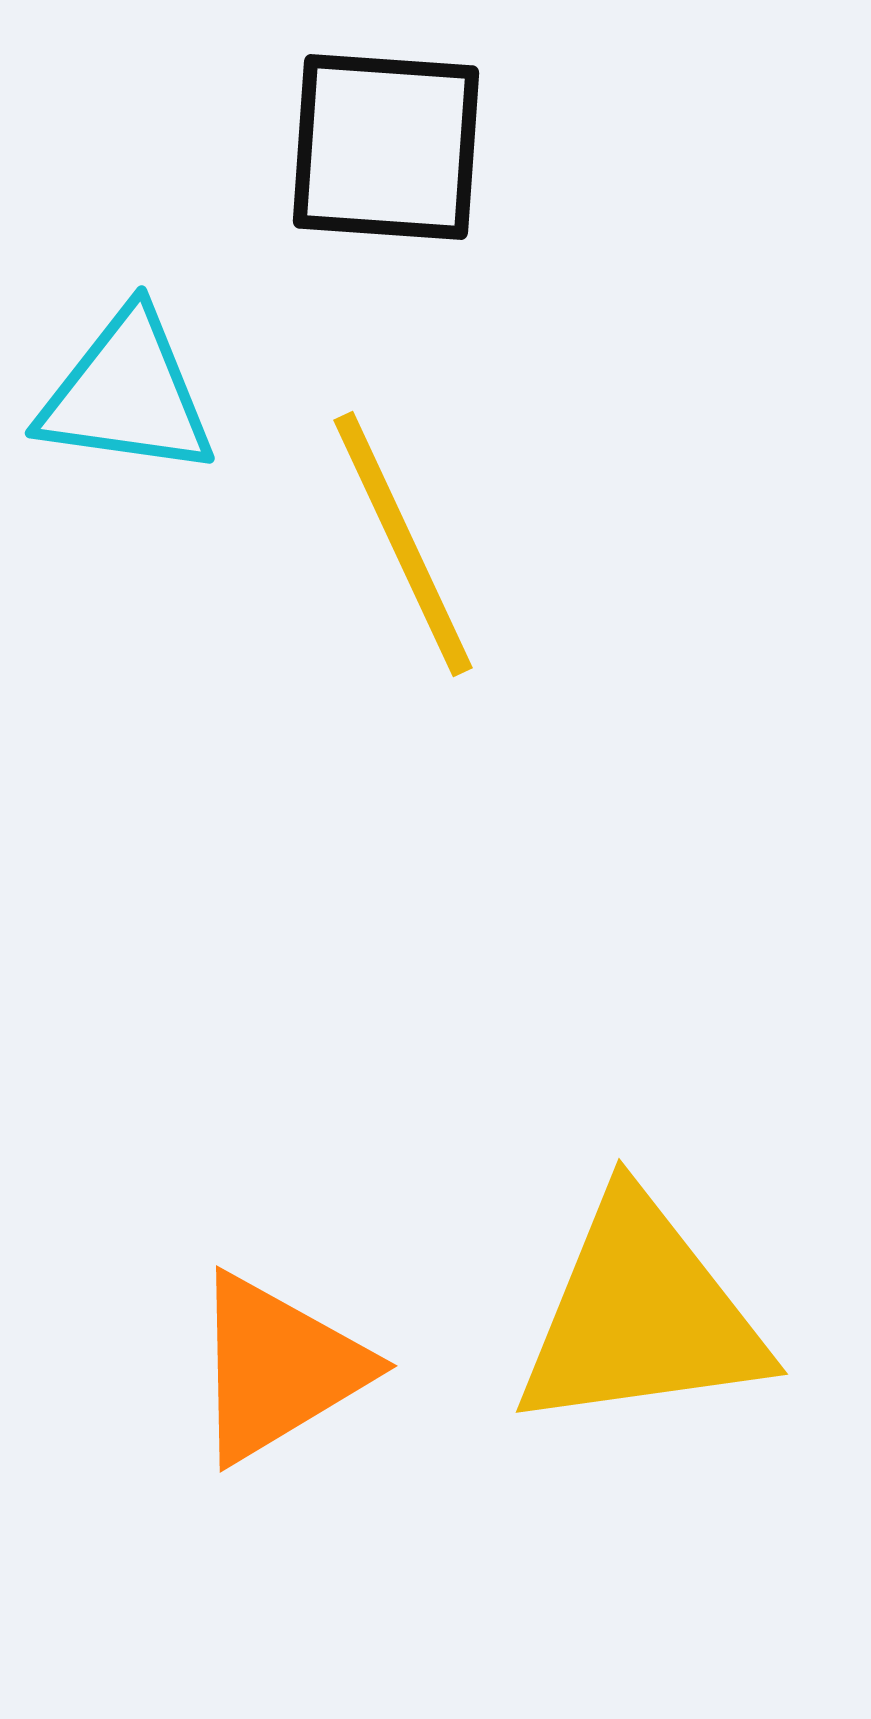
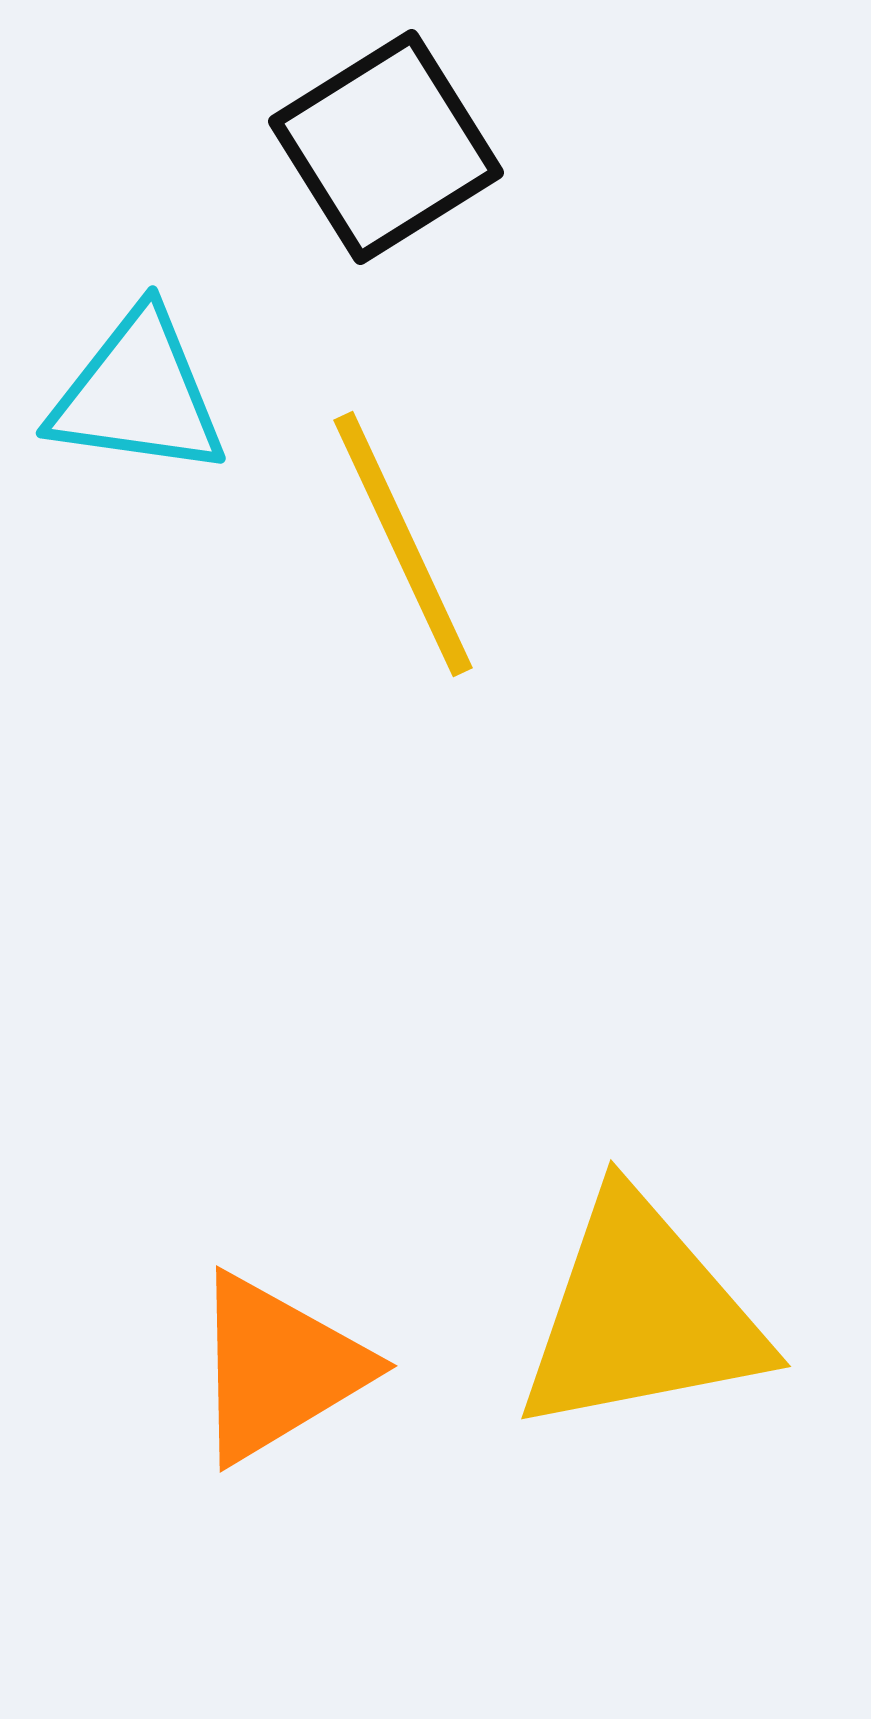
black square: rotated 36 degrees counterclockwise
cyan triangle: moved 11 px right
yellow triangle: rotated 3 degrees counterclockwise
